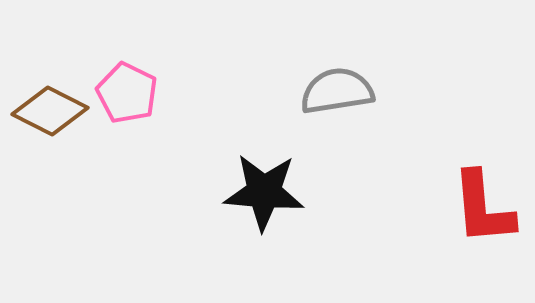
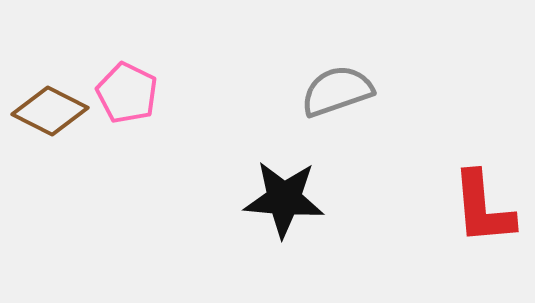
gray semicircle: rotated 10 degrees counterclockwise
black star: moved 20 px right, 7 px down
